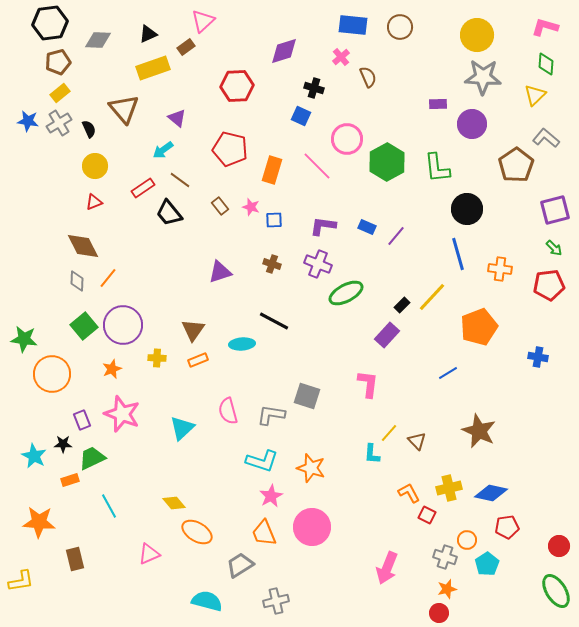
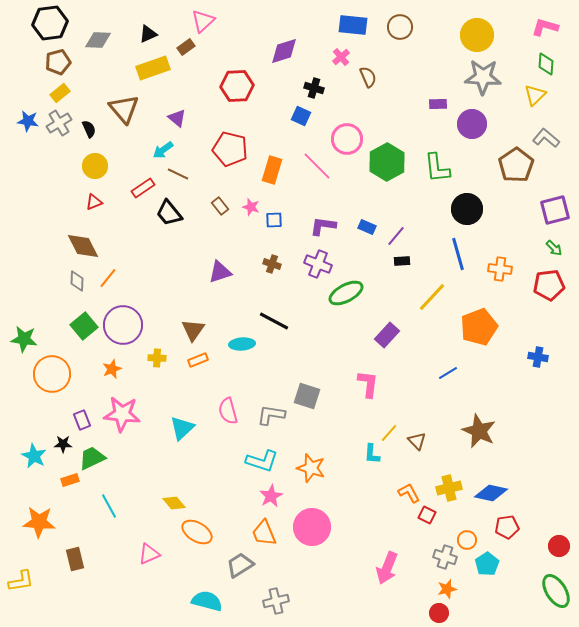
brown line at (180, 180): moved 2 px left, 6 px up; rotated 10 degrees counterclockwise
black rectangle at (402, 305): moved 44 px up; rotated 42 degrees clockwise
pink star at (122, 414): rotated 15 degrees counterclockwise
